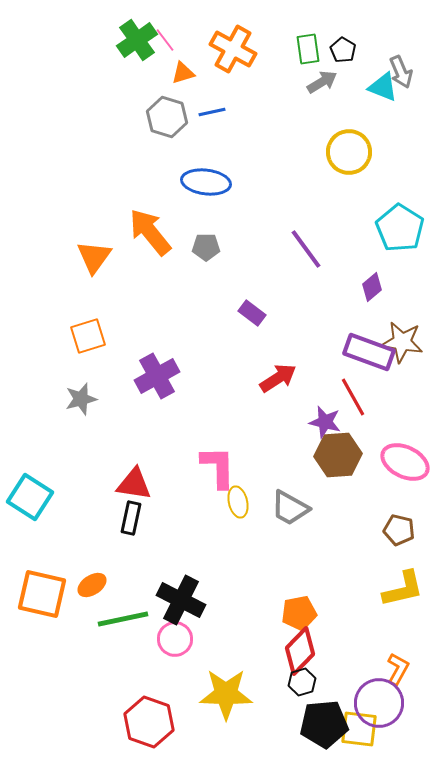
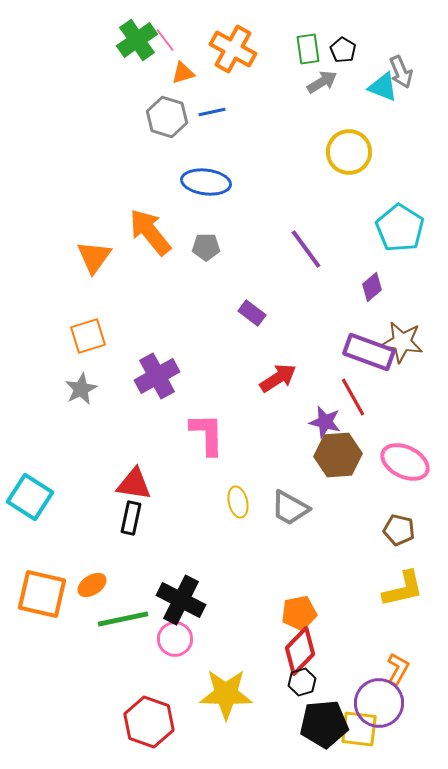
gray star at (81, 399): moved 10 px up; rotated 12 degrees counterclockwise
pink L-shape at (218, 467): moved 11 px left, 33 px up
